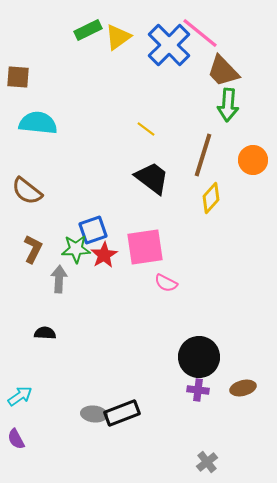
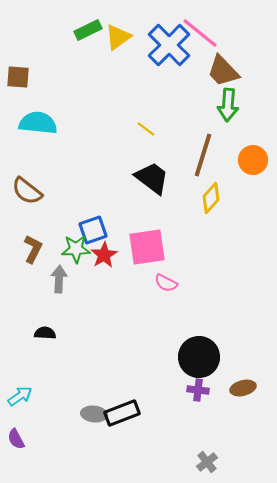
pink square: moved 2 px right
